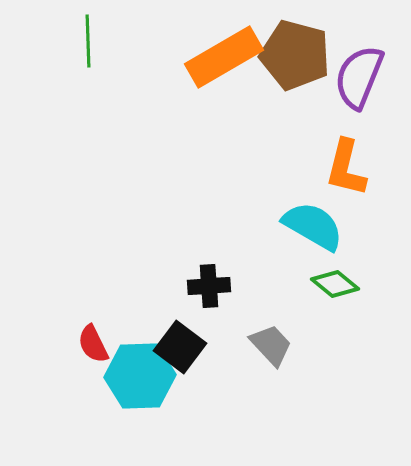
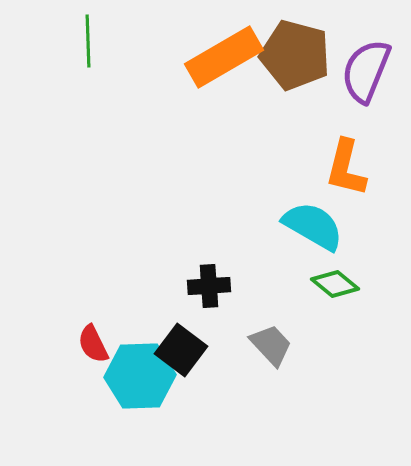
purple semicircle: moved 7 px right, 6 px up
black square: moved 1 px right, 3 px down
